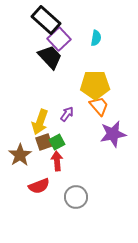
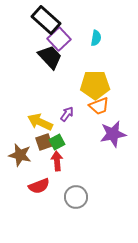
orange trapezoid: rotated 110 degrees clockwise
yellow arrow: rotated 95 degrees clockwise
brown star: rotated 25 degrees counterclockwise
